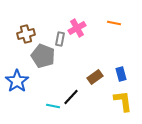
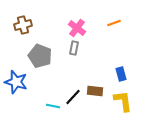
orange line: rotated 32 degrees counterclockwise
pink cross: rotated 24 degrees counterclockwise
brown cross: moved 3 px left, 9 px up
gray rectangle: moved 14 px right, 9 px down
gray pentagon: moved 3 px left
brown rectangle: moved 14 px down; rotated 42 degrees clockwise
blue star: moved 1 px left, 1 px down; rotated 20 degrees counterclockwise
black line: moved 2 px right
